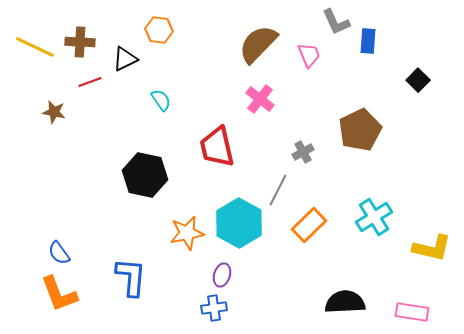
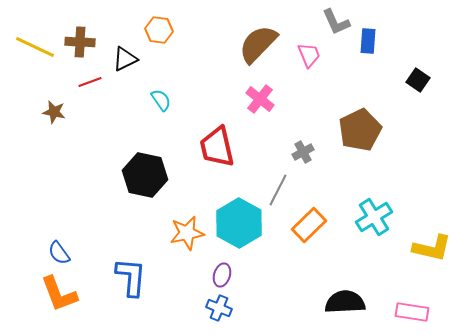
black square: rotated 10 degrees counterclockwise
blue cross: moved 5 px right; rotated 30 degrees clockwise
